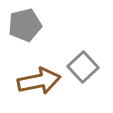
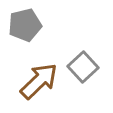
brown arrow: rotated 33 degrees counterclockwise
